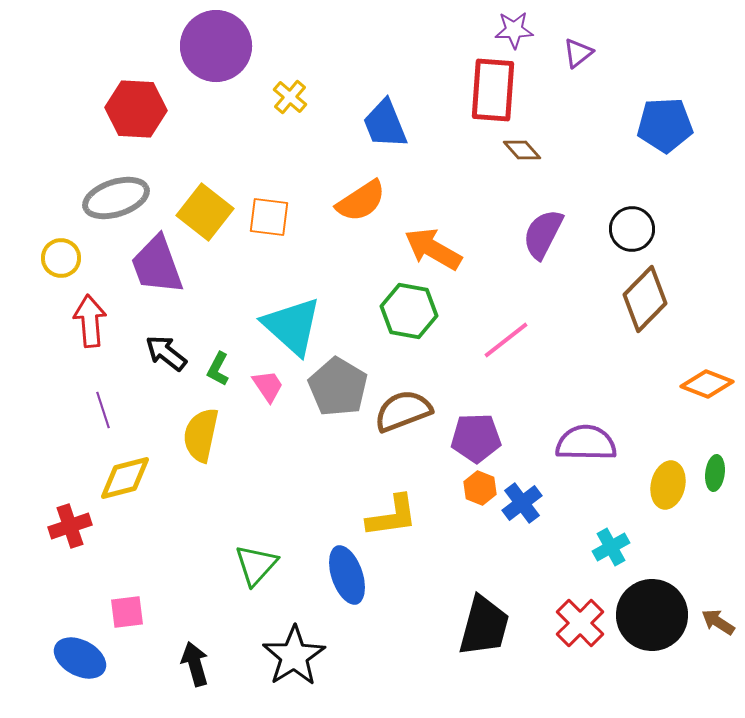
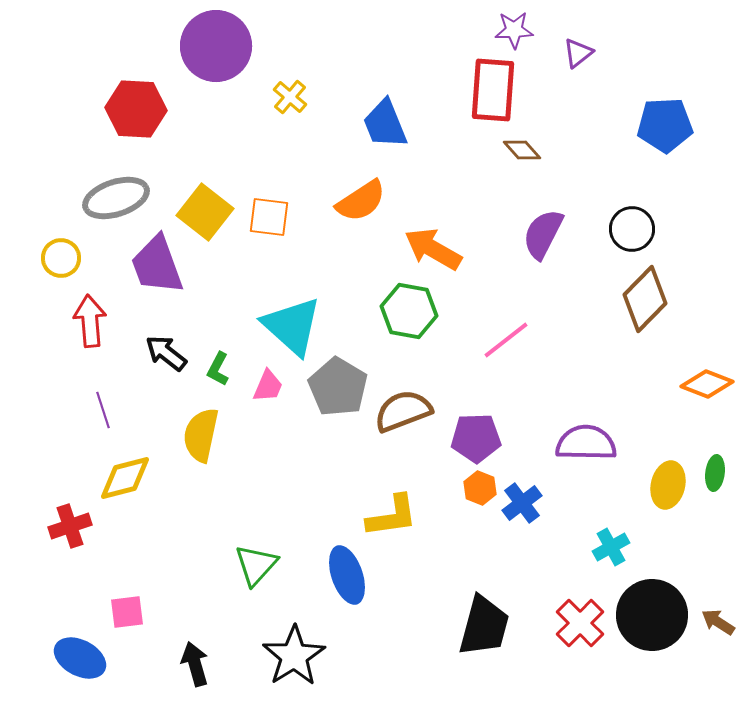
pink trapezoid at (268, 386): rotated 57 degrees clockwise
